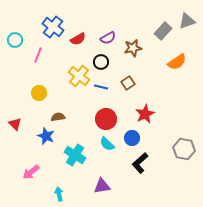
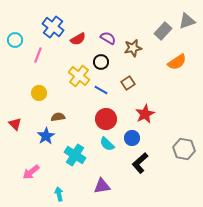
purple semicircle: rotated 119 degrees counterclockwise
blue line: moved 3 px down; rotated 16 degrees clockwise
blue star: rotated 18 degrees clockwise
